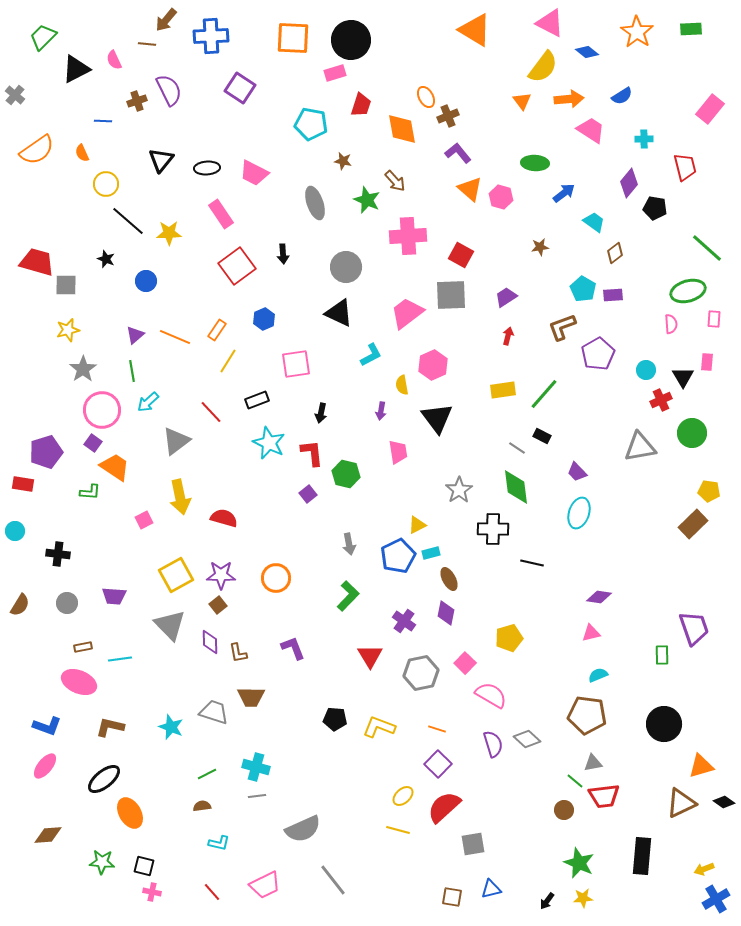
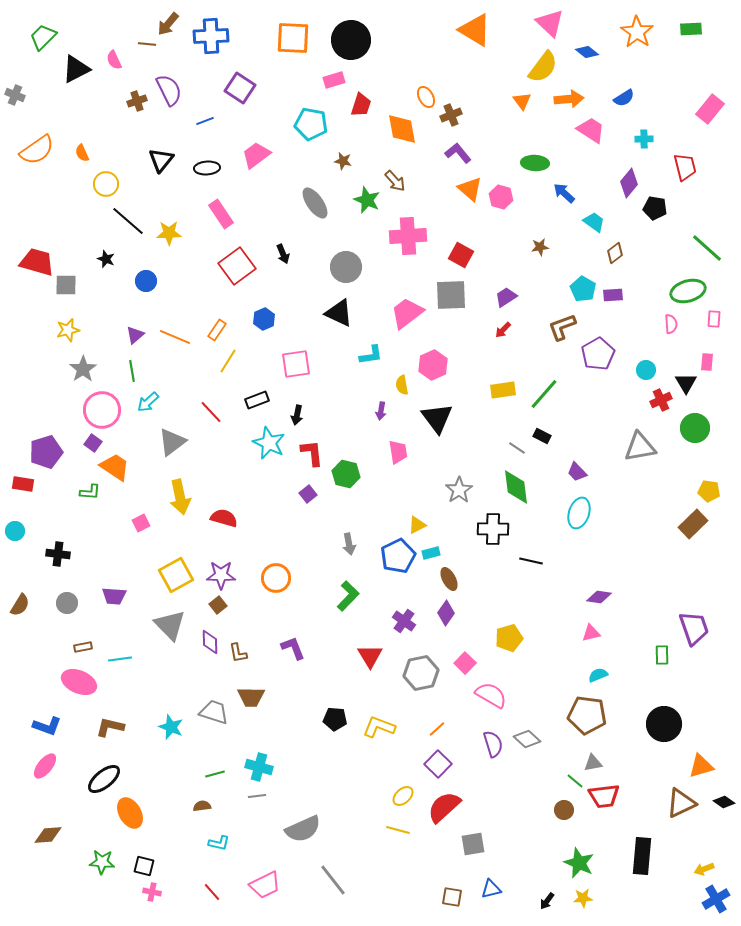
brown arrow at (166, 20): moved 2 px right, 4 px down
pink triangle at (550, 23): rotated 16 degrees clockwise
pink rectangle at (335, 73): moved 1 px left, 7 px down
gray cross at (15, 95): rotated 18 degrees counterclockwise
blue semicircle at (622, 96): moved 2 px right, 2 px down
brown cross at (448, 116): moved 3 px right, 1 px up
blue line at (103, 121): moved 102 px right; rotated 24 degrees counterclockwise
pink trapezoid at (254, 173): moved 2 px right, 18 px up; rotated 116 degrees clockwise
blue arrow at (564, 193): rotated 100 degrees counterclockwise
gray ellipse at (315, 203): rotated 16 degrees counterclockwise
black arrow at (283, 254): rotated 18 degrees counterclockwise
red arrow at (508, 336): moved 5 px left, 6 px up; rotated 150 degrees counterclockwise
cyan L-shape at (371, 355): rotated 20 degrees clockwise
black triangle at (683, 377): moved 3 px right, 6 px down
black arrow at (321, 413): moved 24 px left, 2 px down
green circle at (692, 433): moved 3 px right, 5 px up
gray triangle at (176, 441): moved 4 px left, 1 px down
pink square at (144, 520): moved 3 px left, 3 px down
black line at (532, 563): moved 1 px left, 2 px up
purple diamond at (446, 613): rotated 25 degrees clockwise
orange line at (437, 729): rotated 60 degrees counterclockwise
cyan cross at (256, 767): moved 3 px right
green line at (207, 774): moved 8 px right; rotated 12 degrees clockwise
